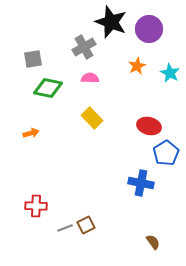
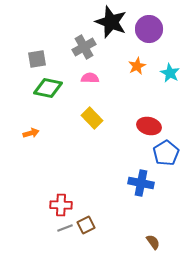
gray square: moved 4 px right
red cross: moved 25 px right, 1 px up
